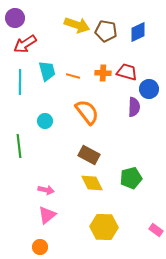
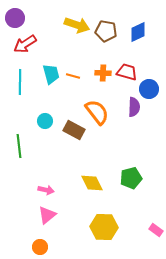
cyan trapezoid: moved 4 px right, 3 px down
orange semicircle: moved 10 px right
brown rectangle: moved 15 px left, 25 px up
